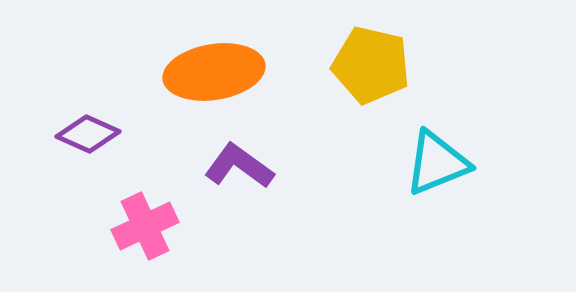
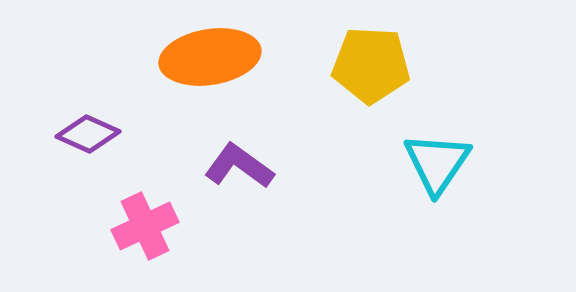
yellow pentagon: rotated 10 degrees counterclockwise
orange ellipse: moved 4 px left, 15 px up
cyan triangle: rotated 34 degrees counterclockwise
